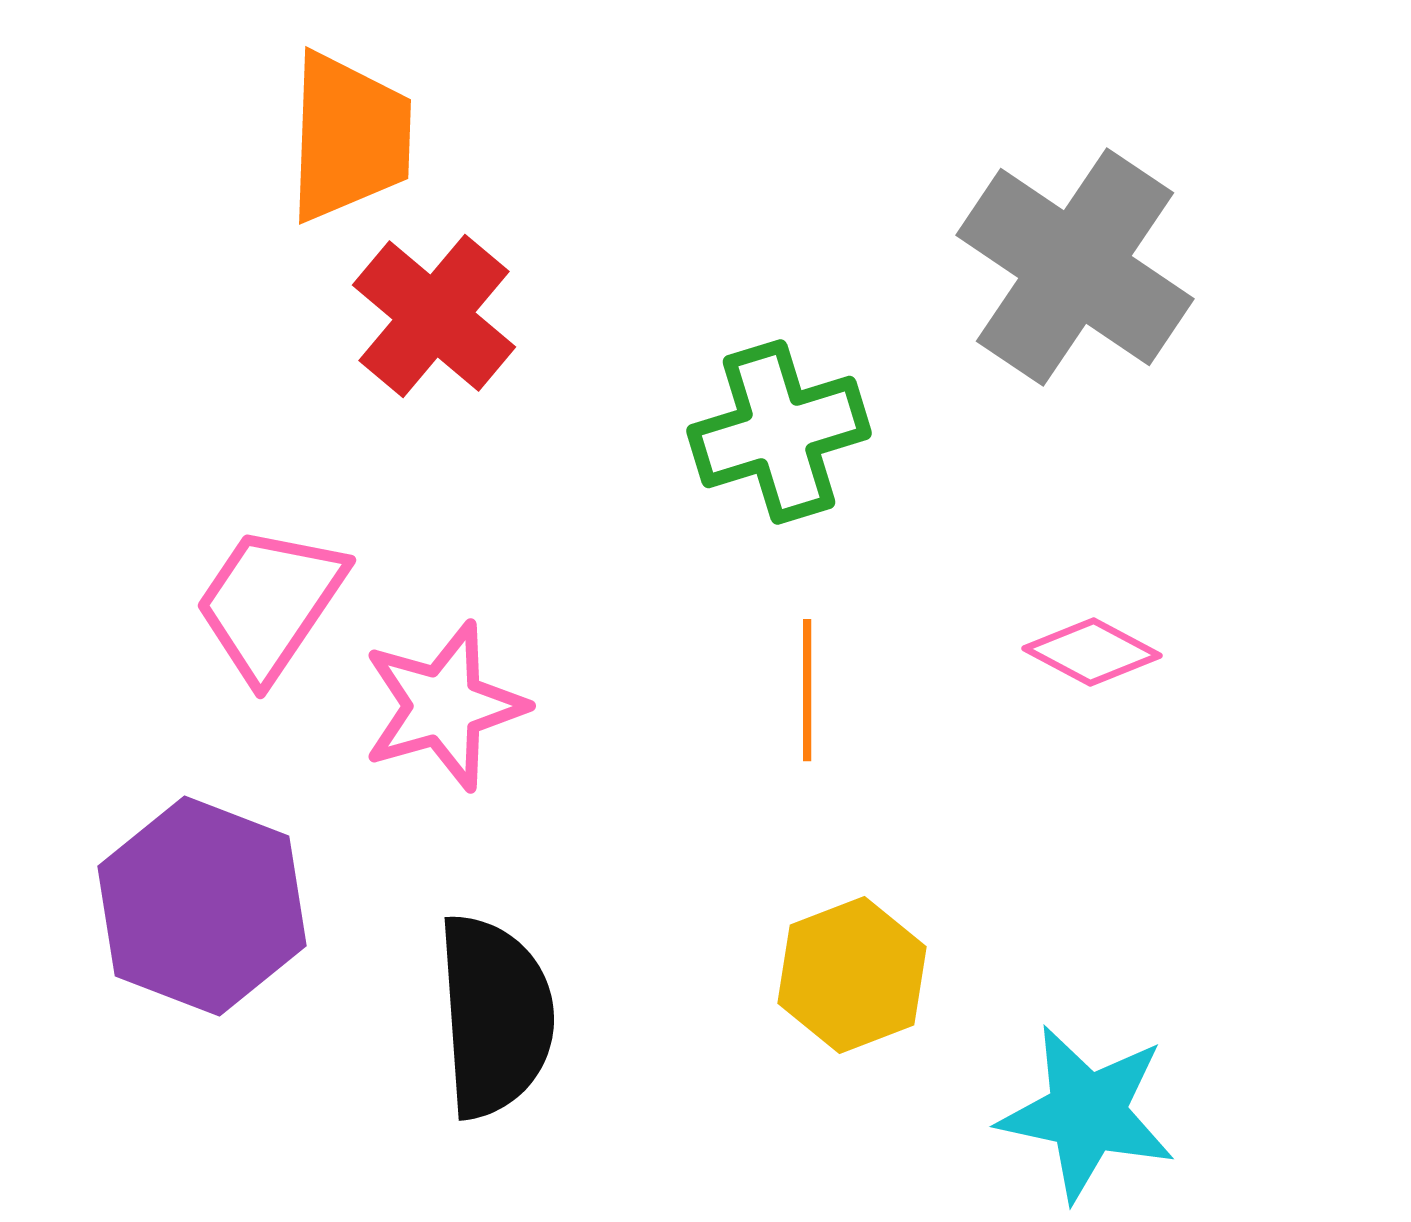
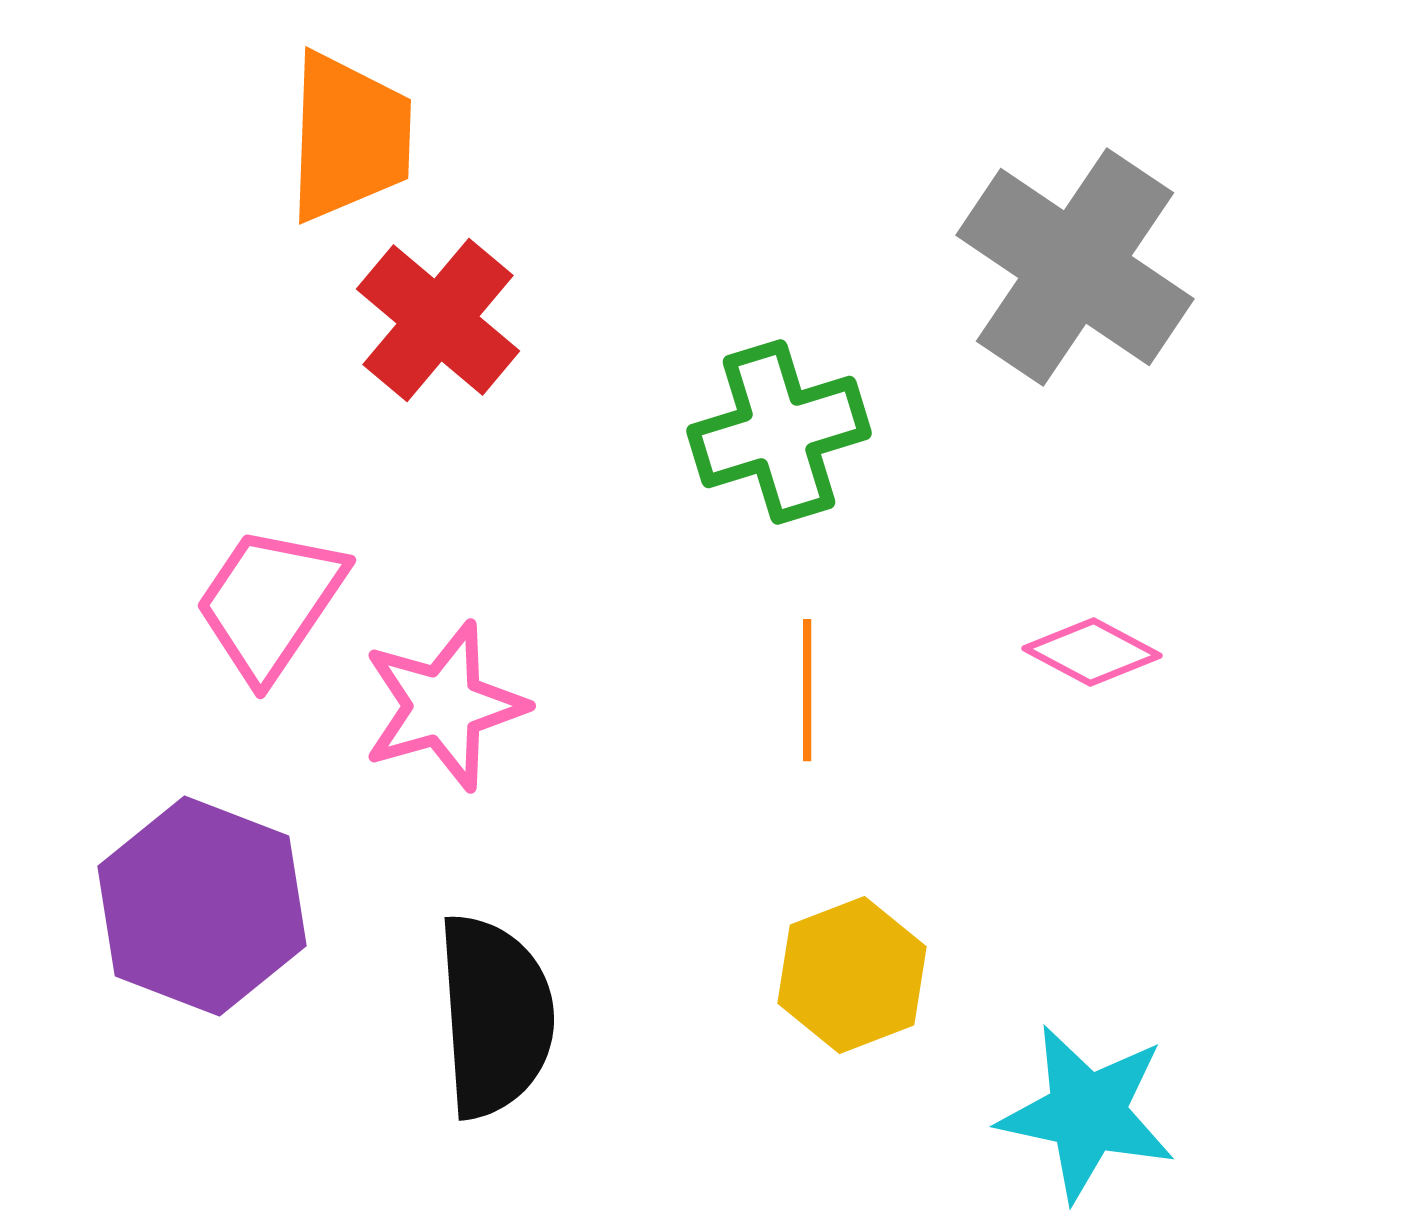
red cross: moved 4 px right, 4 px down
